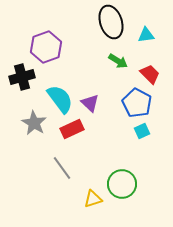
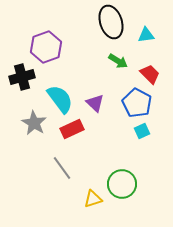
purple triangle: moved 5 px right
